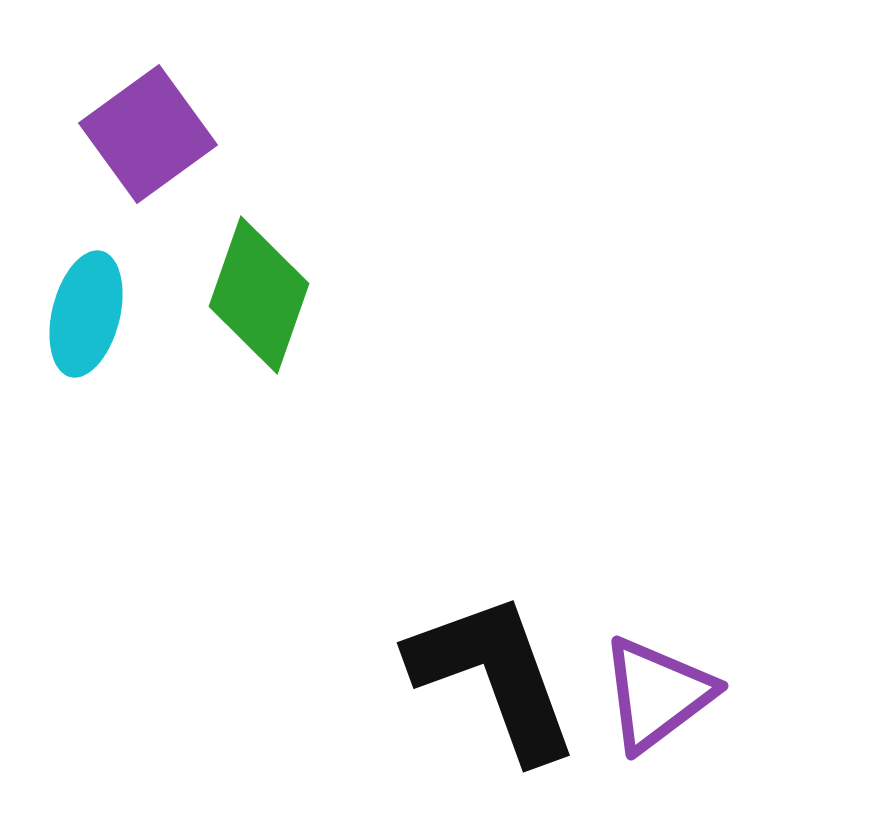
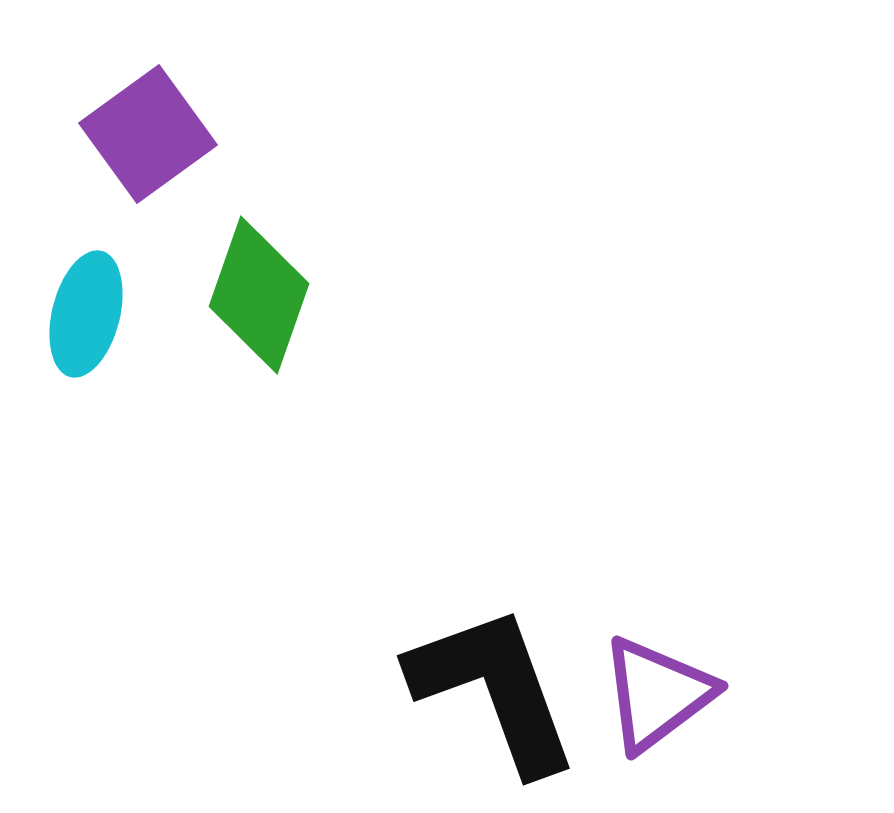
black L-shape: moved 13 px down
